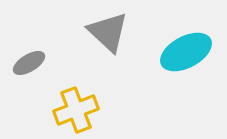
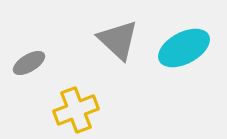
gray triangle: moved 10 px right, 8 px down
cyan ellipse: moved 2 px left, 4 px up
